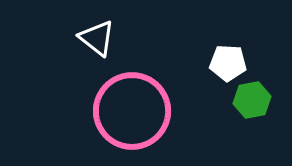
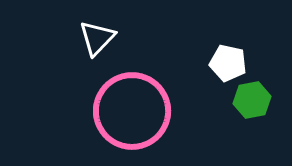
white triangle: rotated 36 degrees clockwise
white pentagon: rotated 9 degrees clockwise
